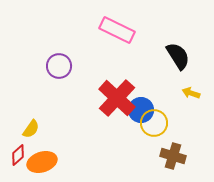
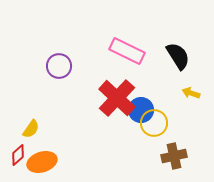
pink rectangle: moved 10 px right, 21 px down
brown cross: moved 1 px right; rotated 30 degrees counterclockwise
